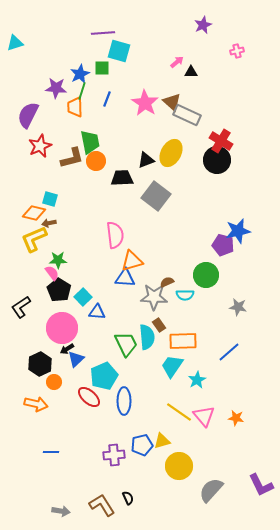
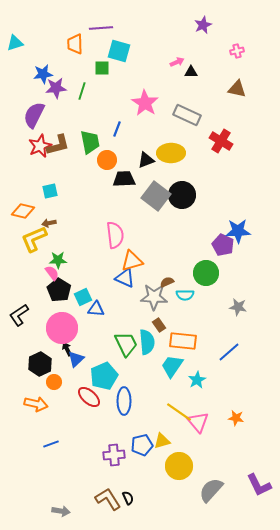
purple line at (103, 33): moved 2 px left, 5 px up
pink arrow at (177, 62): rotated 16 degrees clockwise
blue star at (80, 74): moved 37 px left; rotated 18 degrees clockwise
purple star at (56, 88): rotated 10 degrees counterclockwise
blue line at (107, 99): moved 10 px right, 30 px down
brown triangle at (172, 102): moved 65 px right, 13 px up; rotated 30 degrees counterclockwise
orange trapezoid at (75, 107): moved 63 px up
purple semicircle at (28, 115): moved 6 px right
yellow ellipse at (171, 153): rotated 60 degrees clockwise
brown L-shape at (72, 158): moved 14 px left, 13 px up
black circle at (217, 160): moved 35 px left, 35 px down
orange circle at (96, 161): moved 11 px right, 1 px up
black trapezoid at (122, 178): moved 2 px right, 1 px down
cyan square at (50, 199): moved 8 px up; rotated 28 degrees counterclockwise
orange diamond at (34, 213): moved 11 px left, 2 px up
blue star at (238, 231): rotated 10 degrees clockwise
purple pentagon at (223, 245): rotated 10 degrees clockwise
green circle at (206, 275): moved 2 px up
blue triangle at (125, 278): rotated 20 degrees clockwise
cyan square at (83, 297): rotated 18 degrees clockwise
black L-shape at (21, 307): moved 2 px left, 8 px down
blue triangle at (97, 312): moved 1 px left, 3 px up
cyan semicircle at (147, 337): moved 5 px down
orange rectangle at (183, 341): rotated 8 degrees clockwise
black arrow at (67, 349): rotated 96 degrees clockwise
pink triangle at (204, 416): moved 6 px left, 6 px down
blue line at (51, 452): moved 8 px up; rotated 21 degrees counterclockwise
purple L-shape at (261, 485): moved 2 px left
brown L-shape at (102, 505): moved 6 px right, 6 px up
